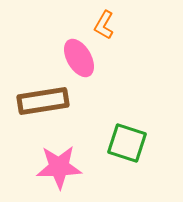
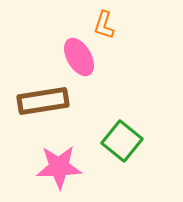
orange L-shape: rotated 12 degrees counterclockwise
pink ellipse: moved 1 px up
green square: moved 5 px left, 2 px up; rotated 21 degrees clockwise
